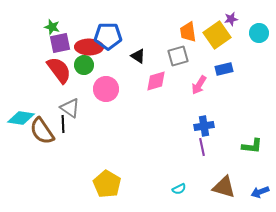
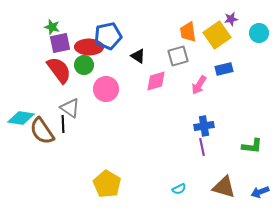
blue pentagon: rotated 12 degrees counterclockwise
